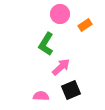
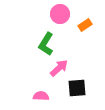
pink arrow: moved 2 px left, 1 px down
black square: moved 6 px right, 2 px up; rotated 18 degrees clockwise
